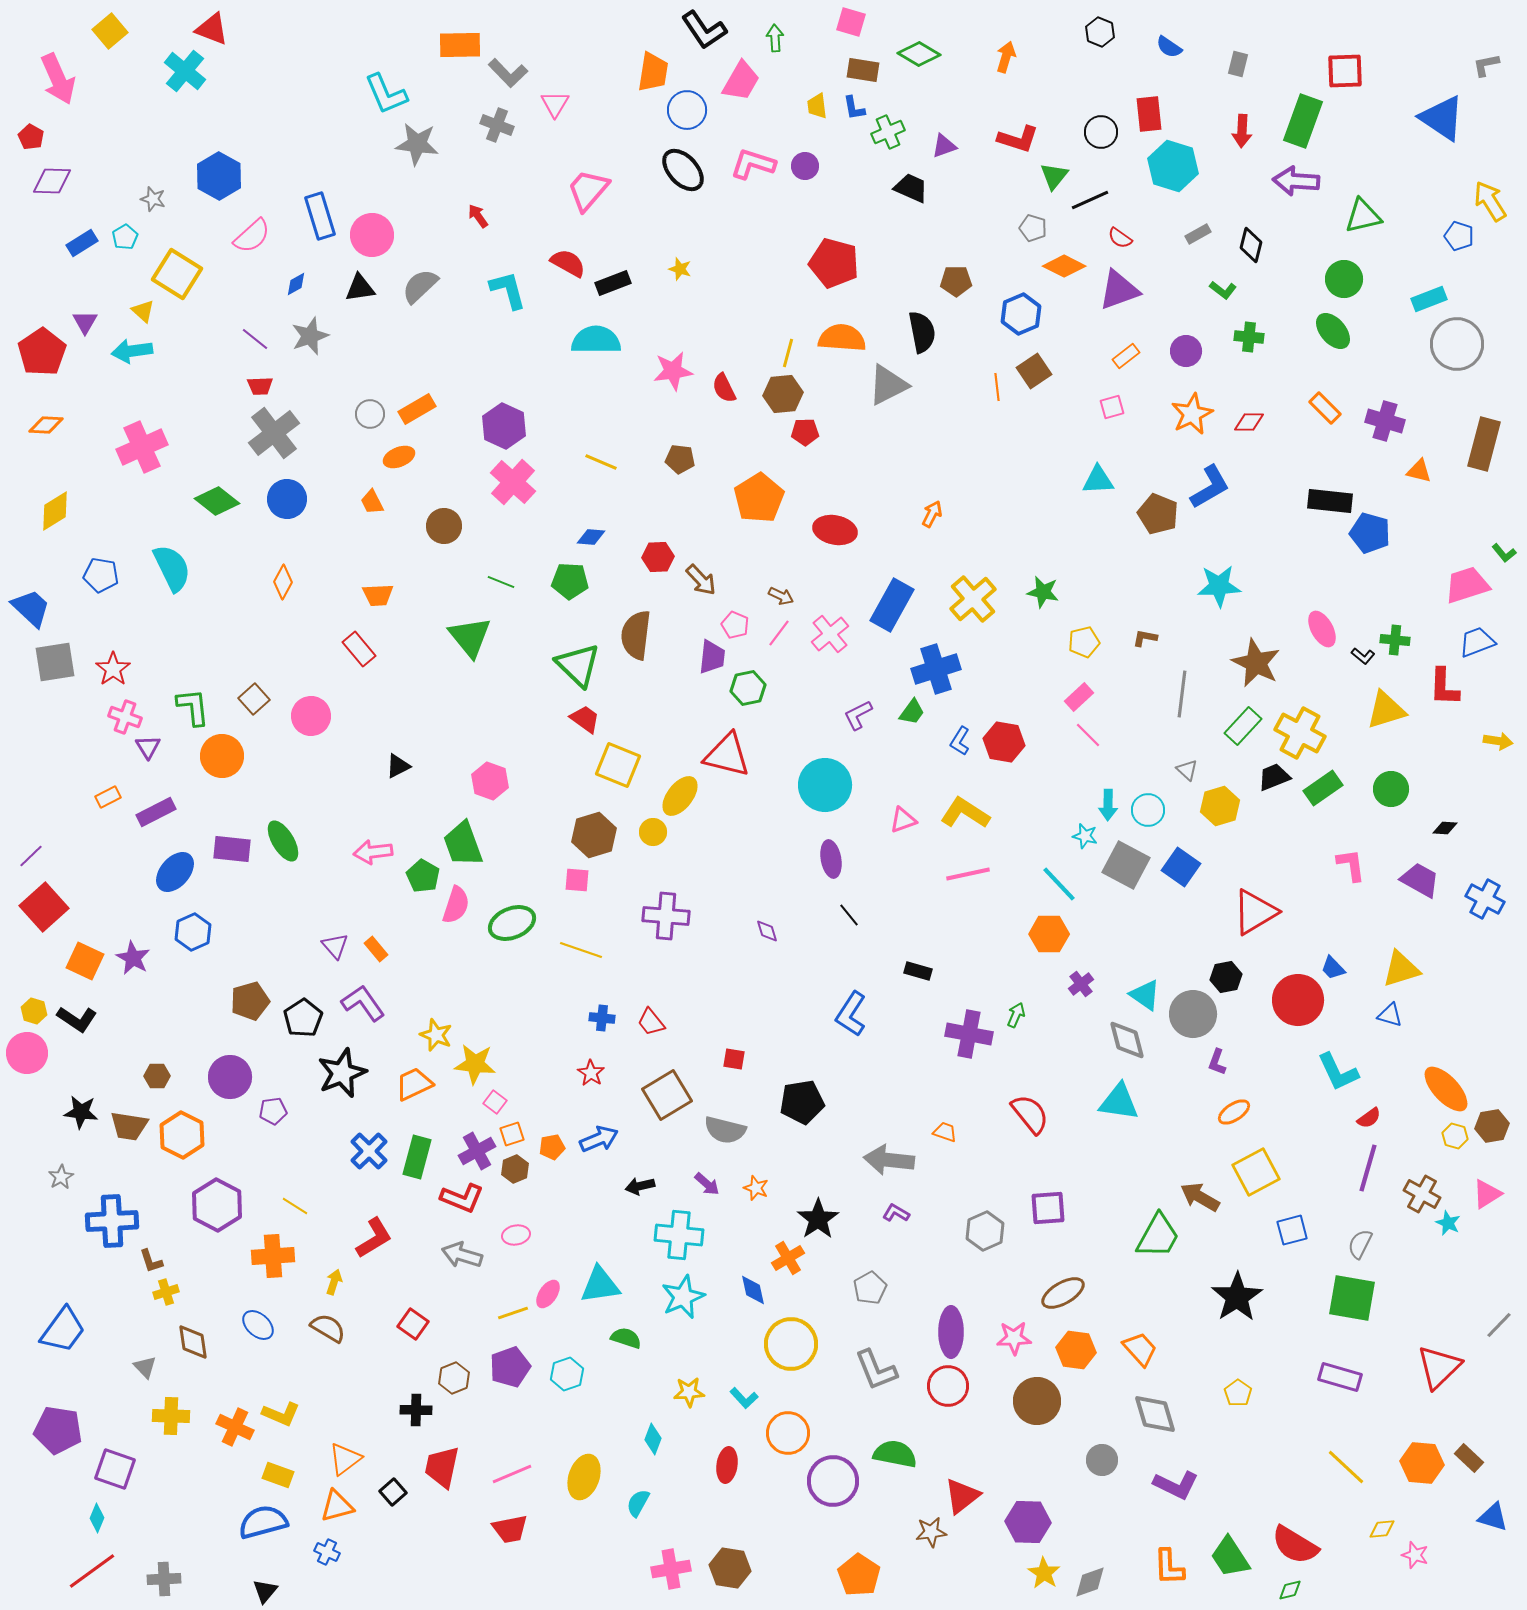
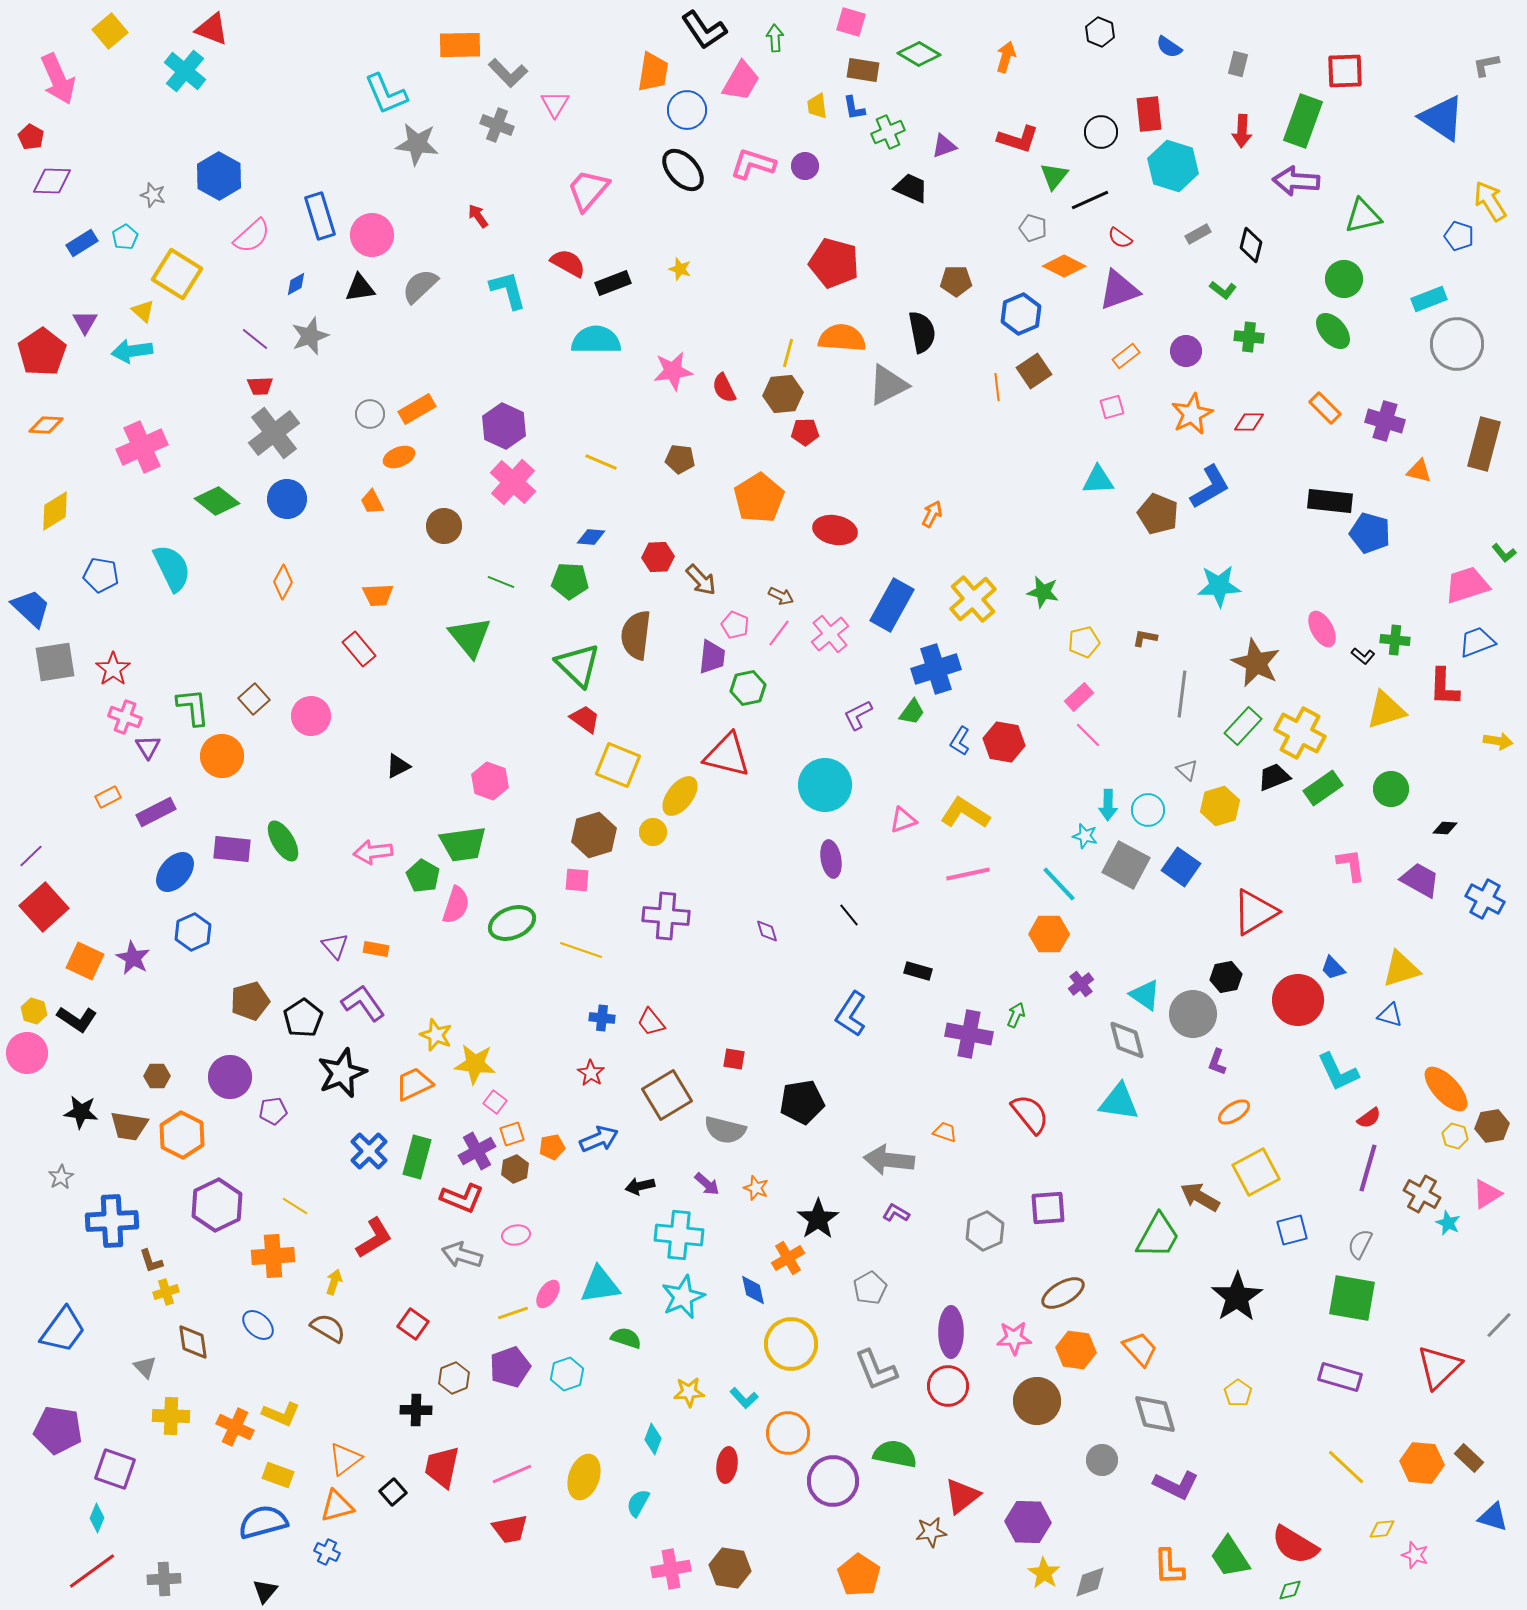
gray star at (153, 199): moved 4 px up
green trapezoid at (463, 844): rotated 78 degrees counterclockwise
orange rectangle at (376, 949): rotated 40 degrees counterclockwise
purple hexagon at (217, 1205): rotated 6 degrees clockwise
